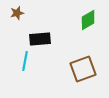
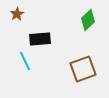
brown star: moved 1 px down; rotated 16 degrees counterclockwise
green diamond: rotated 15 degrees counterclockwise
cyan line: rotated 36 degrees counterclockwise
